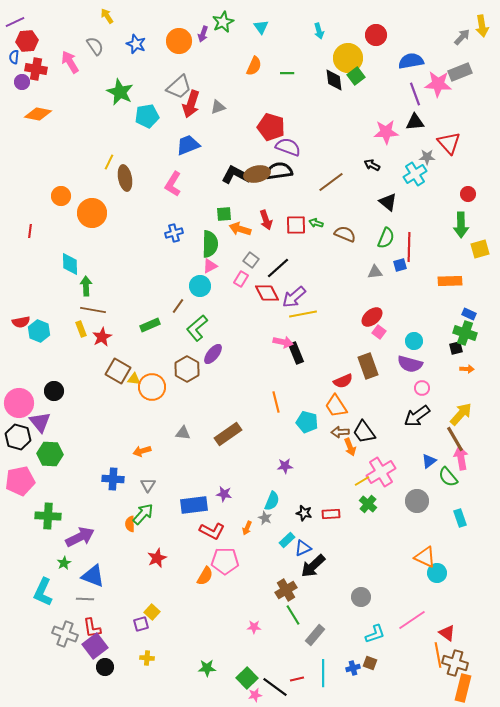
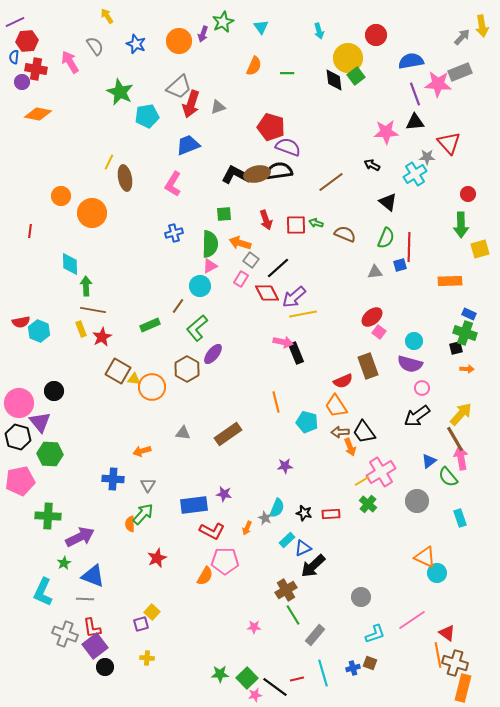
orange arrow at (240, 229): moved 14 px down
cyan semicircle at (272, 501): moved 5 px right, 7 px down
green star at (207, 668): moved 13 px right, 6 px down
cyan line at (323, 673): rotated 16 degrees counterclockwise
